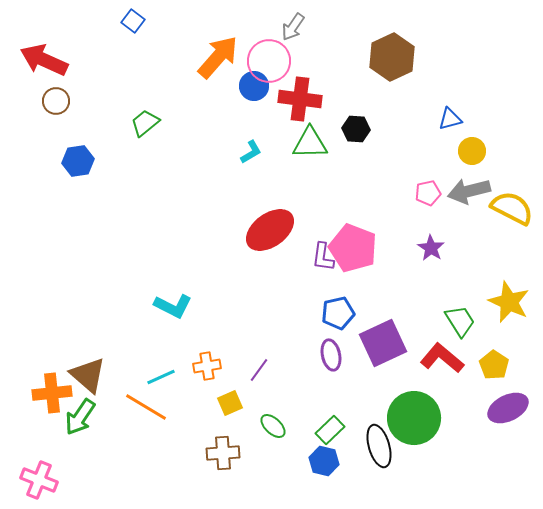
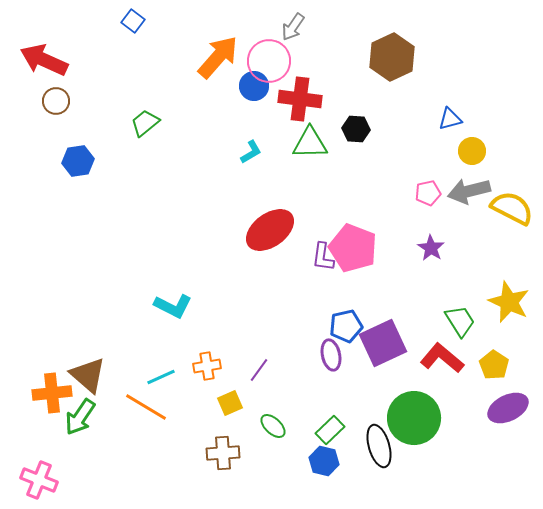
blue pentagon at (338, 313): moved 8 px right, 13 px down
